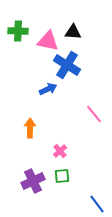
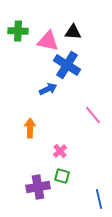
pink line: moved 1 px left, 1 px down
green square: rotated 21 degrees clockwise
purple cross: moved 5 px right, 6 px down; rotated 15 degrees clockwise
blue line: moved 2 px right, 5 px up; rotated 24 degrees clockwise
